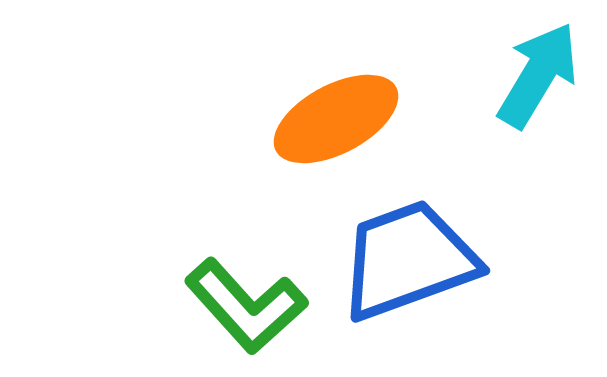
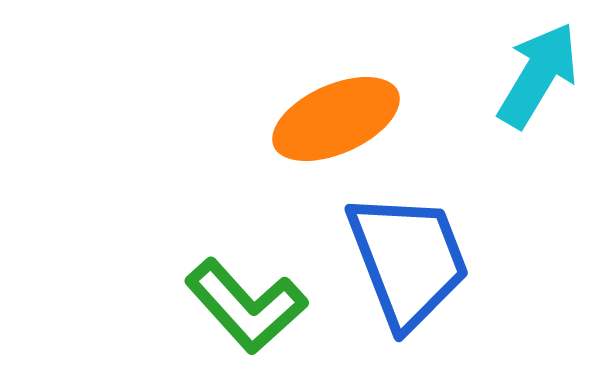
orange ellipse: rotated 4 degrees clockwise
blue trapezoid: rotated 89 degrees clockwise
